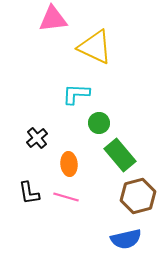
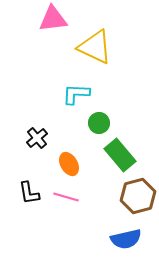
orange ellipse: rotated 25 degrees counterclockwise
